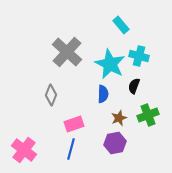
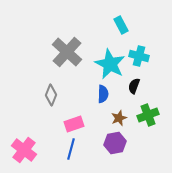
cyan rectangle: rotated 12 degrees clockwise
